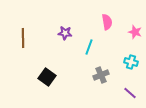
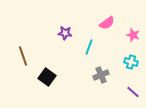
pink semicircle: moved 1 px down; rotated 63 degrees clockwise
pink star: moved 2 px left, 3 px down
brown line: moved 18 px down; rotated 18 degrees counterclockwise
purple line: moved 3 px right, 1 px up
